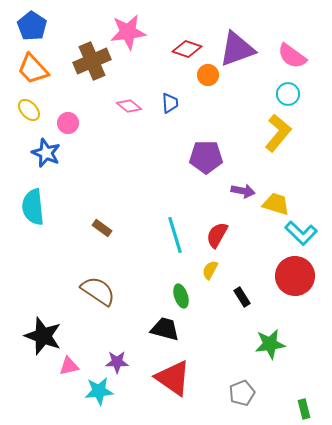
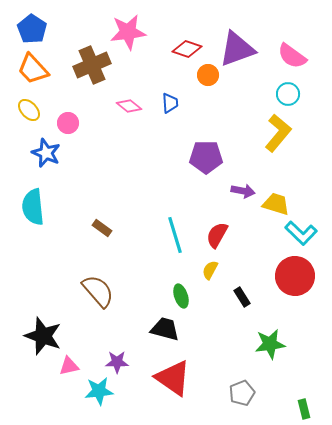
blue pentagon: moved 3 px down
brown cross: moved 4 px down
brown semicircle: rotated 15 degrees clockwise
